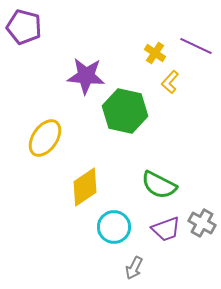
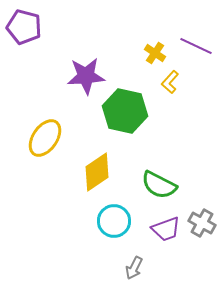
purple star: rotated 9 degrees counterclockwise
yellow diamond: moved 12 px right, 15 px up
cyan circle: moved 6 px up
